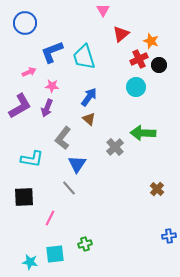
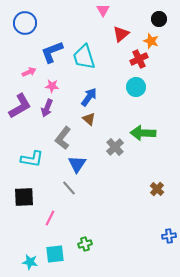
black circle: moved 46 px up
